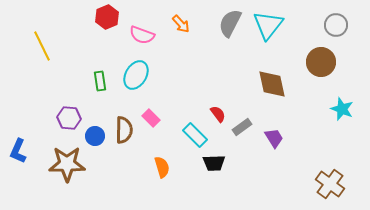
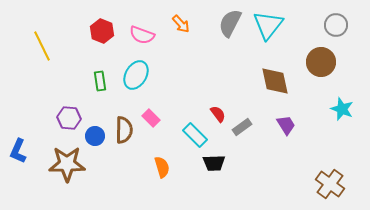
red hexagon: moved 5 px left, 14 px down; rotated 15 degrees counterclockwise
brown diamond: moved 3 px right, 3 px up
purple trapezoid: moved 12 px right, 13 px up
